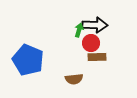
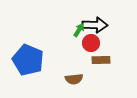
green arrow: rotated 16 degrees clockwise
brown rectangle: moved 4 px right, 3 px down
